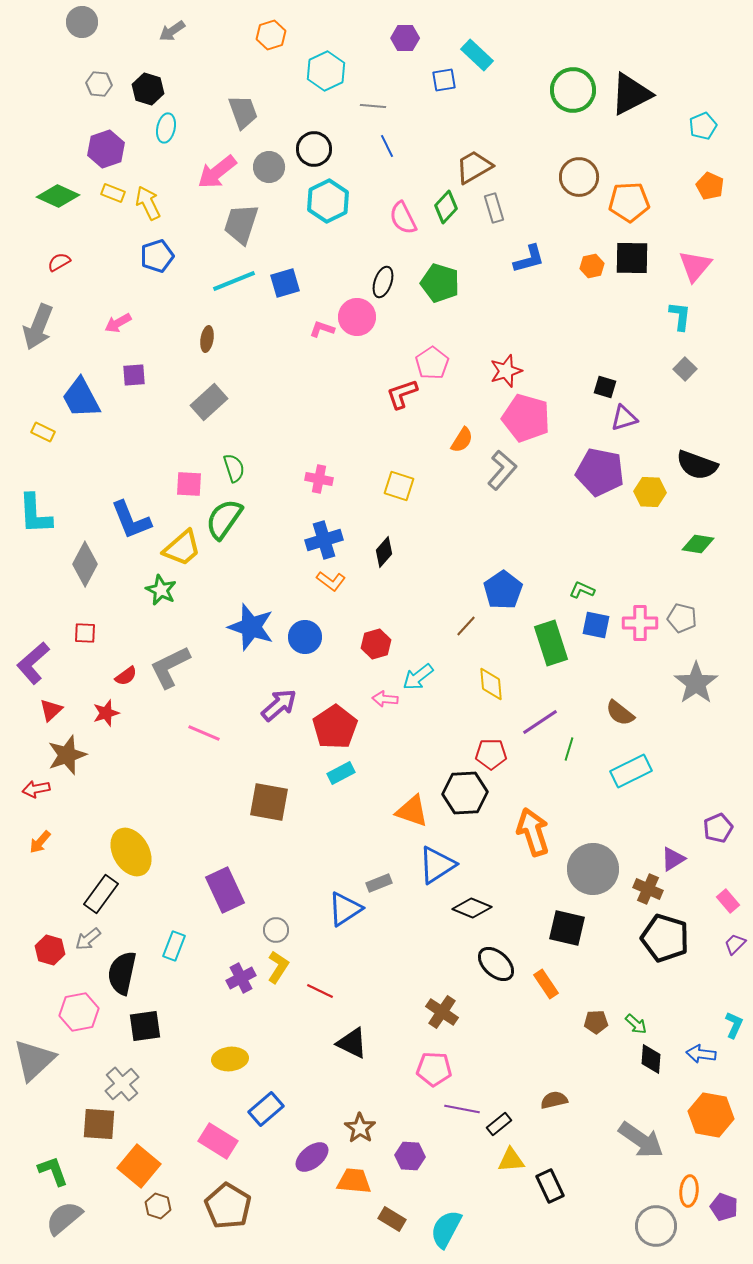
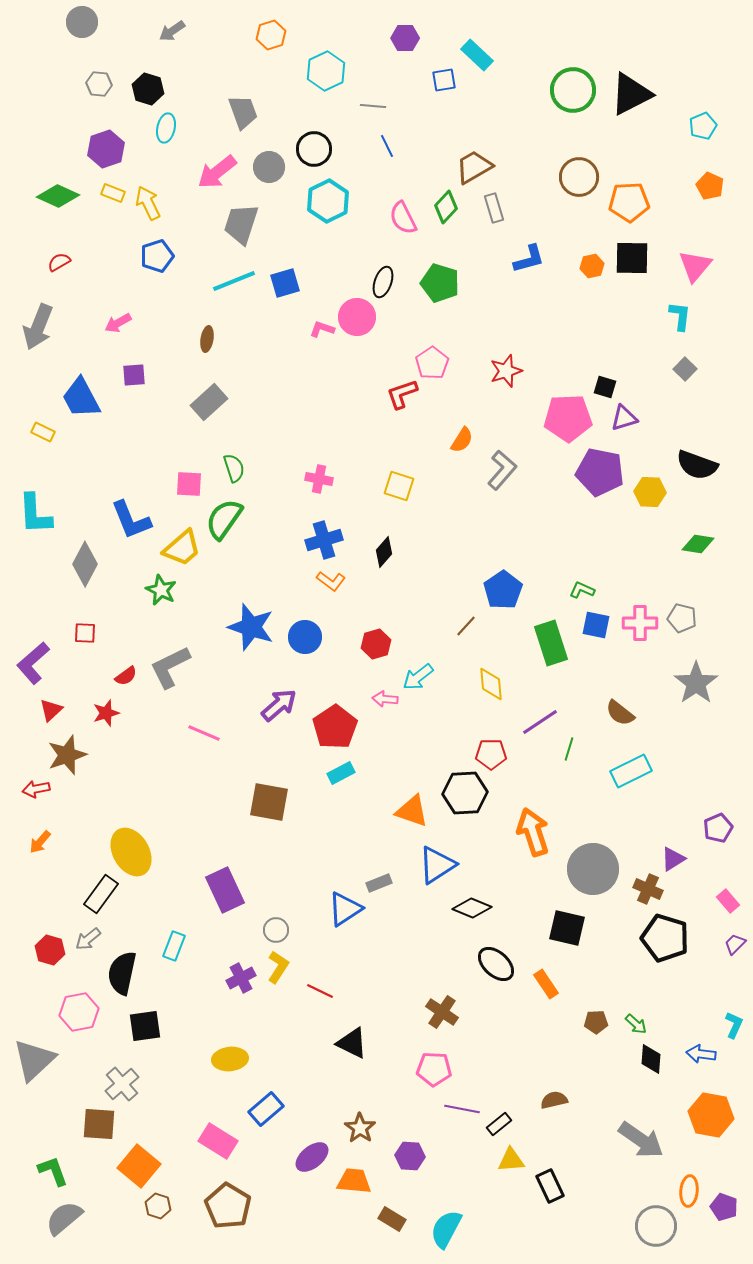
pink pentagon at (526, 418): moved 42 px right; rotated 18 degrees counterclockwise
